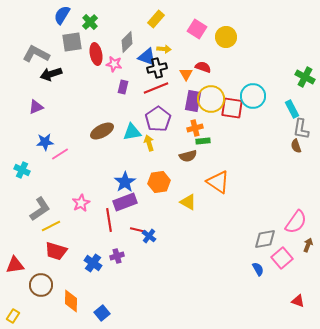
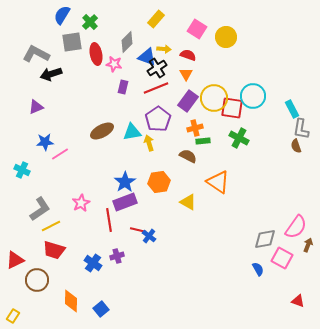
red semicircle at (203, 67): moved 15 px left, 12 px up
black cross at (157, 68): rotated 18 degrees counterclockwise
green cross at (305, 77): moved 66 px left, 61 px down
yellow circle at (211, 99): moved 3 px right, 1 px up
purple rectangle at (193, 101): moved 5 px left; rotated 25 degrees clockwise
brown semicircle at (188, 156): rotated 138 degrees counterclockwise
pink semicircle at (296, 222): moved 5 px down
red trapezoid at (56, 251): moved 2 px left, 1 px up
pink square at (282, 258): rotated 20 degrees counterclockwise
red triangle at (15, 265): moved 5 px up; rotated 18 degrees counterclockwise
brown circle at (41, 285): moved 4 px left, 5 px up
blue square at (102, 313): moved 1 px left, 4 px up
